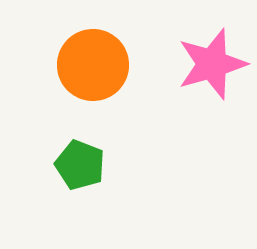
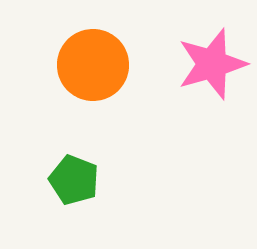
green pentagon: moved 6 px left, 15 px down
